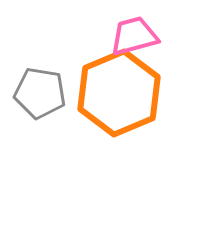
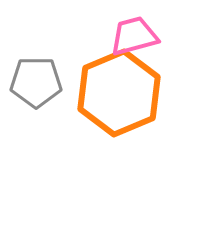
gray pentagon: moved 4 px left, 11 px up; rotated 9 degrees counterclockwise
